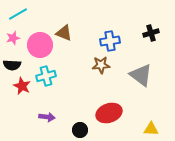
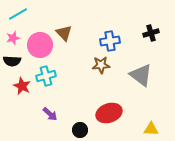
brown triangle: rotated 24 degrees clockwise
black semicircle: moved 4 px up
purple arrow: moved 3 px right, 3 px up; rotated 35 degrees clockwise
